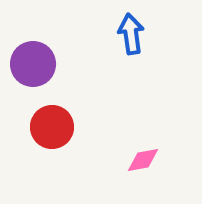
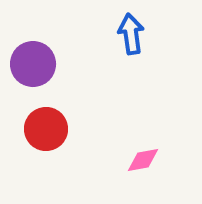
red circle: moved 6 px left, 2 px down
